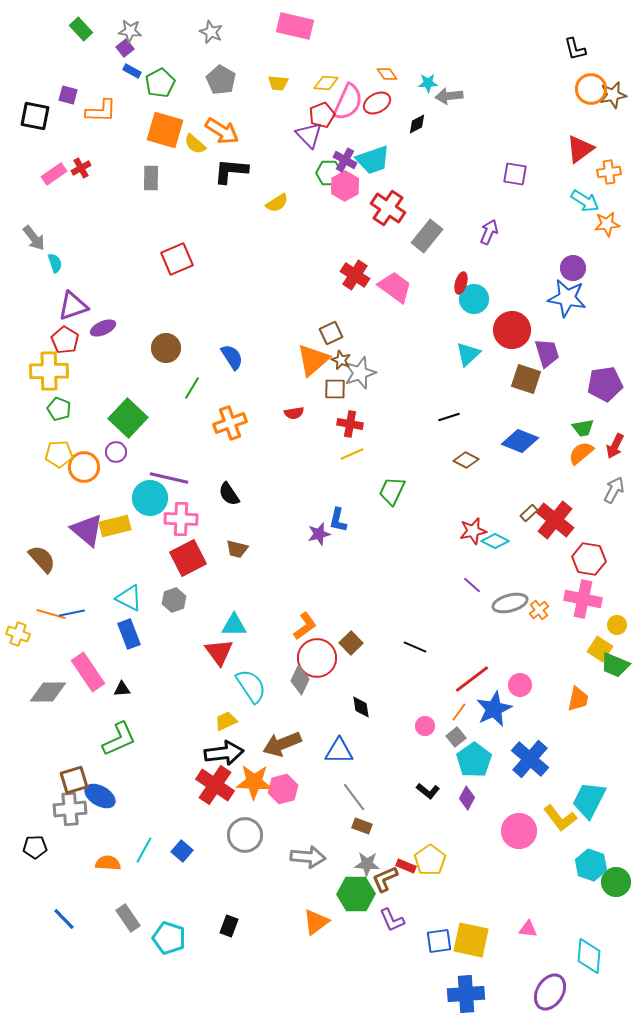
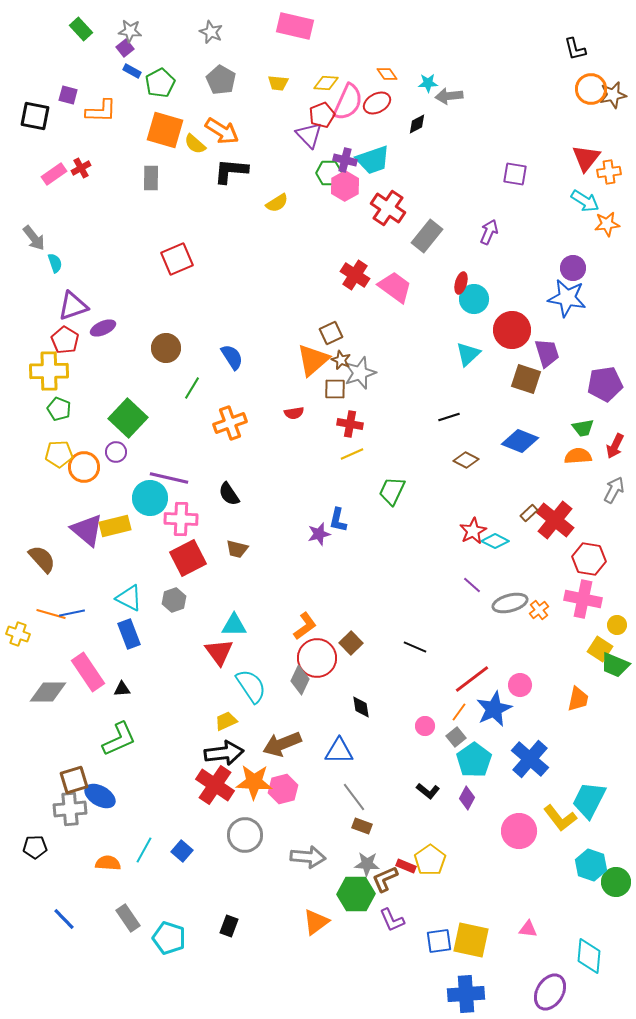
red triangle at (580, 149): moved 6 px right, 9 px down; rotated 16 degrees counterclockwise
purple cross at (345, 160): rotated 15 degrees counterclockwise
orange semicircle at (581, 453): moved 3 px left, 3 px down; rotated 36 degrees clockwise
red star at (473, 531): rotated 16 degrees counterclockwise
